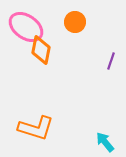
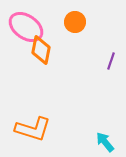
orange L-shape: moved 3 px left, 1 px down
